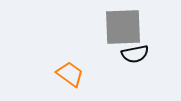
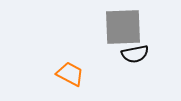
orange trapezoid: rotated 8 degrees counterclockwise
